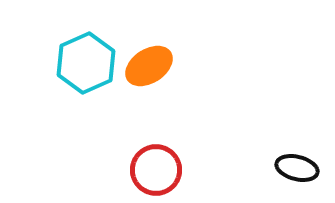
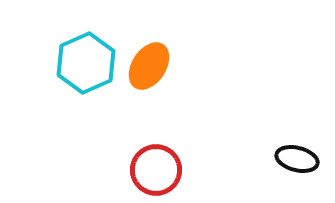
orange ellipse: rotated 24 degrees counterclockwise
black ellipse: moved 9 px up
